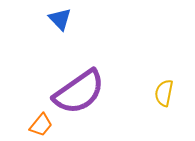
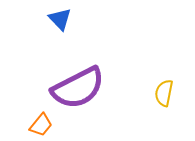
purple semicircle: moved 1 px left, 4 px up; rotated 8 degrees clockwise
